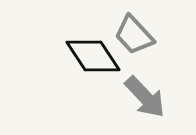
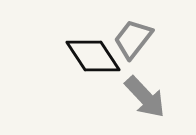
gray trapezoid: moved 1 px left, 4 px down; rotated 81 degrees clockwise
